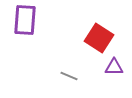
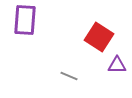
red square: moved 1 px up
purple triangle: moved 3 px right, 2 px up
